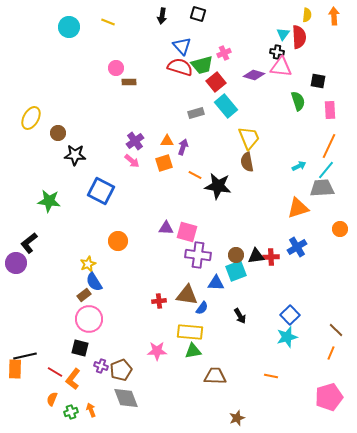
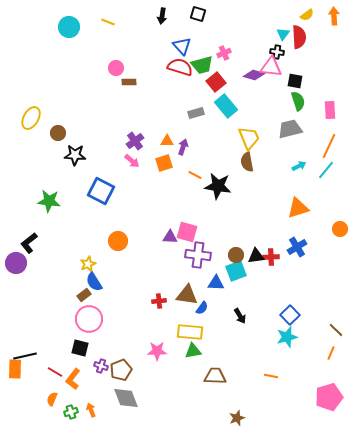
yellow semicircle at (307, 15): rotated 48 degrees clockwise
pink triangle at (281, 67): moved 10 px left
black square at (318, 81): moved 23 px left
gray trapezoid at (322, 188): moved 32 px left, 59 px up; rotated 10 degrees counterclockwise
purple triangle at (166, 228): moved 4 px right, 9 px down
